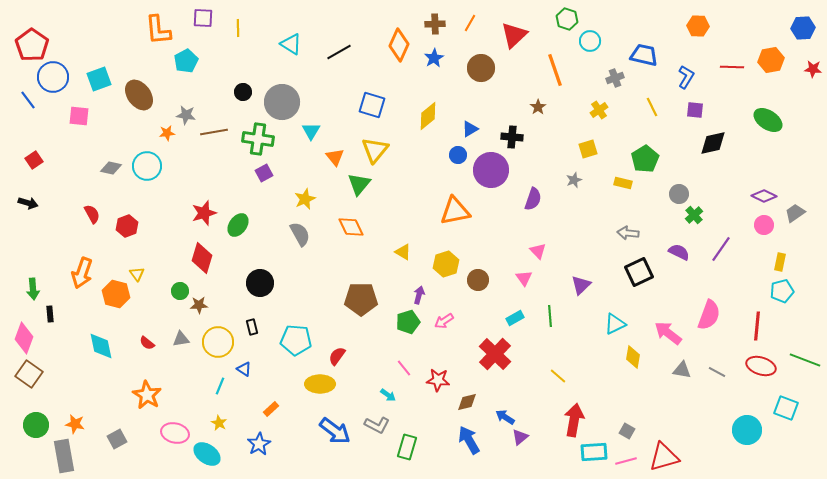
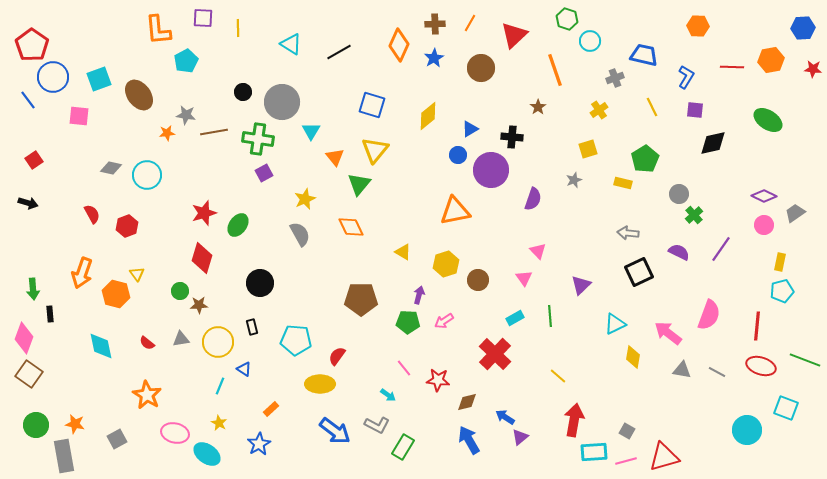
cyan circle at (147, 166): moved 9 px down
green pentagon at (408, 322): rotated 20 degrees clockwise
green rectangle at (407, 447): moved 4 px left; rotated 15 degrees clockwise
